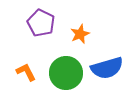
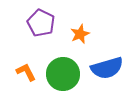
green circle: moved 3 px left, 1 px down
